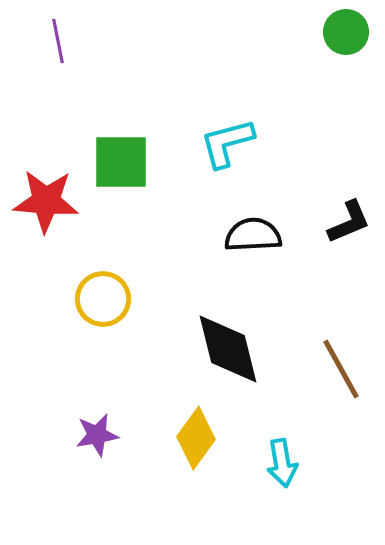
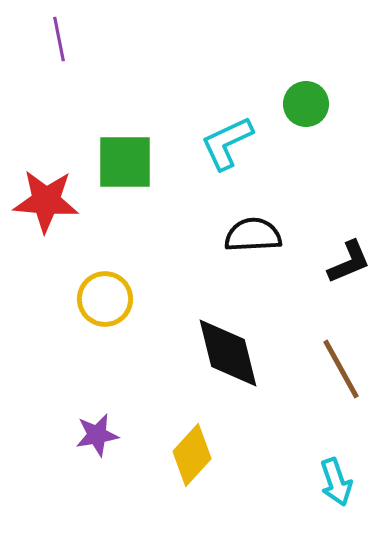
green circle: moved 40 px left, 72 px down
purple line: moved 1 px right, 2 px up
cyan L-shape: rotated 10 degrees counterclockwise
green square: moved 4 px right
black L-shape: moved 40 px down
yellow circle: moved 2 px right
black diamond: moved 4 px down
yellow diamond: moved 4 px left, 17 px down; rotated 6 degrees clockwise
cyan arrow: moved 54 px right, 19 px down; rotated 9 degrees counterclockwise
